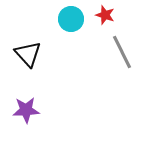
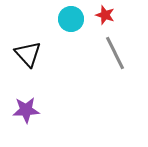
gray line: moved 7 px left, 1 px down
